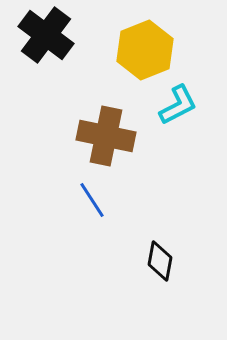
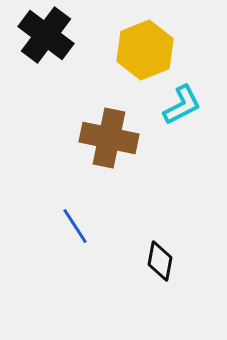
cyan L-shape: moved 4 px right
brown cross: moved 3 px right, 2 px down
blue line: moved 17 px left, 26 px down
